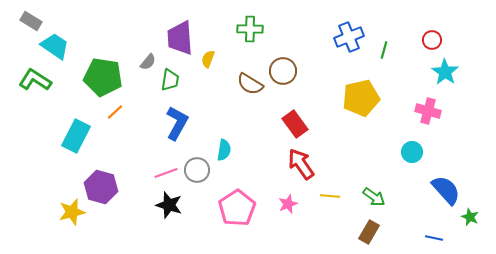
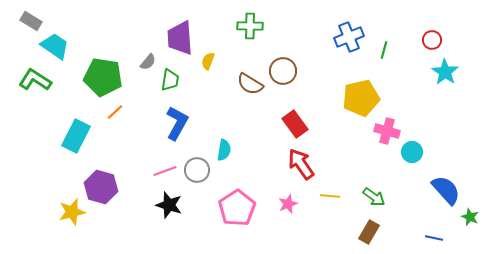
green cross: moved 3 px up
yellow semicircle: moved 2 px down
pink cross: moved 41 px left, 20 px down
pink line: moved 1 px left, 2 px up
